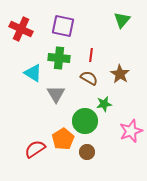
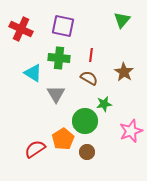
brown star: moved 4 px right, 2 px up
